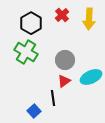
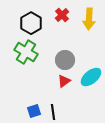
cyan ellipse: rotated 15 degrees counterclockwise
black line: moved 14 px down
blue square: rotated 24 degrees clockwise
